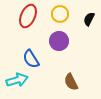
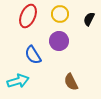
blue semicircle: moved 2 px right, 4 px up
cyan arrow: moved 1 px right, 1 px down
